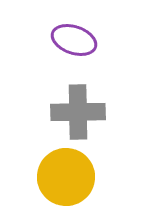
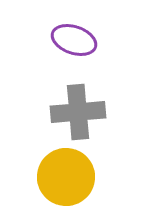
gray cross: rotated 4 degrees counterclockwise
